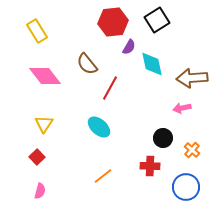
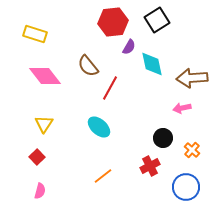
yellow rectangle: moved 2 px left, 3 px down; rotated 40 degrees counterclockwise
brown semicircle: moved 1 px right, 2 px down
red cross: rotated 30 degrees counterclockwise
